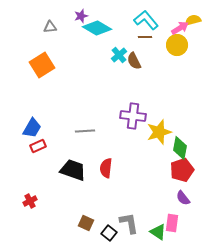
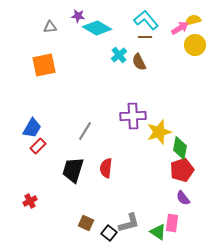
purple star: moved 3 px left; rotated 24 degrees clockwise
yellow circle: moved 18 px right
brown semicircle: moved 5 px right, 1 px down
orange square: moved 2 px right; rotated 20 degrees clockwise
purple cross: rotated 10 degrees counterclockwise
gray line: rotated 54 degrees counterclockwise
red rectangle: rotated 21 degrees counterclockwise
black trapezoid: rotated 92 degrees counterclockwise
gray L-shape: rotated 85 degrees clockwise
